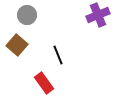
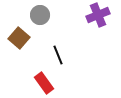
gray circle: moved 13 px right
brown square: moved 2 px right, 7 px up
